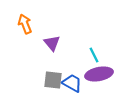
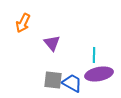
orange arrow: moved 2 px left, 1 px up; rotated 132 degrees counterclockwise
cyan line: rotated 28 degrees clockwise
